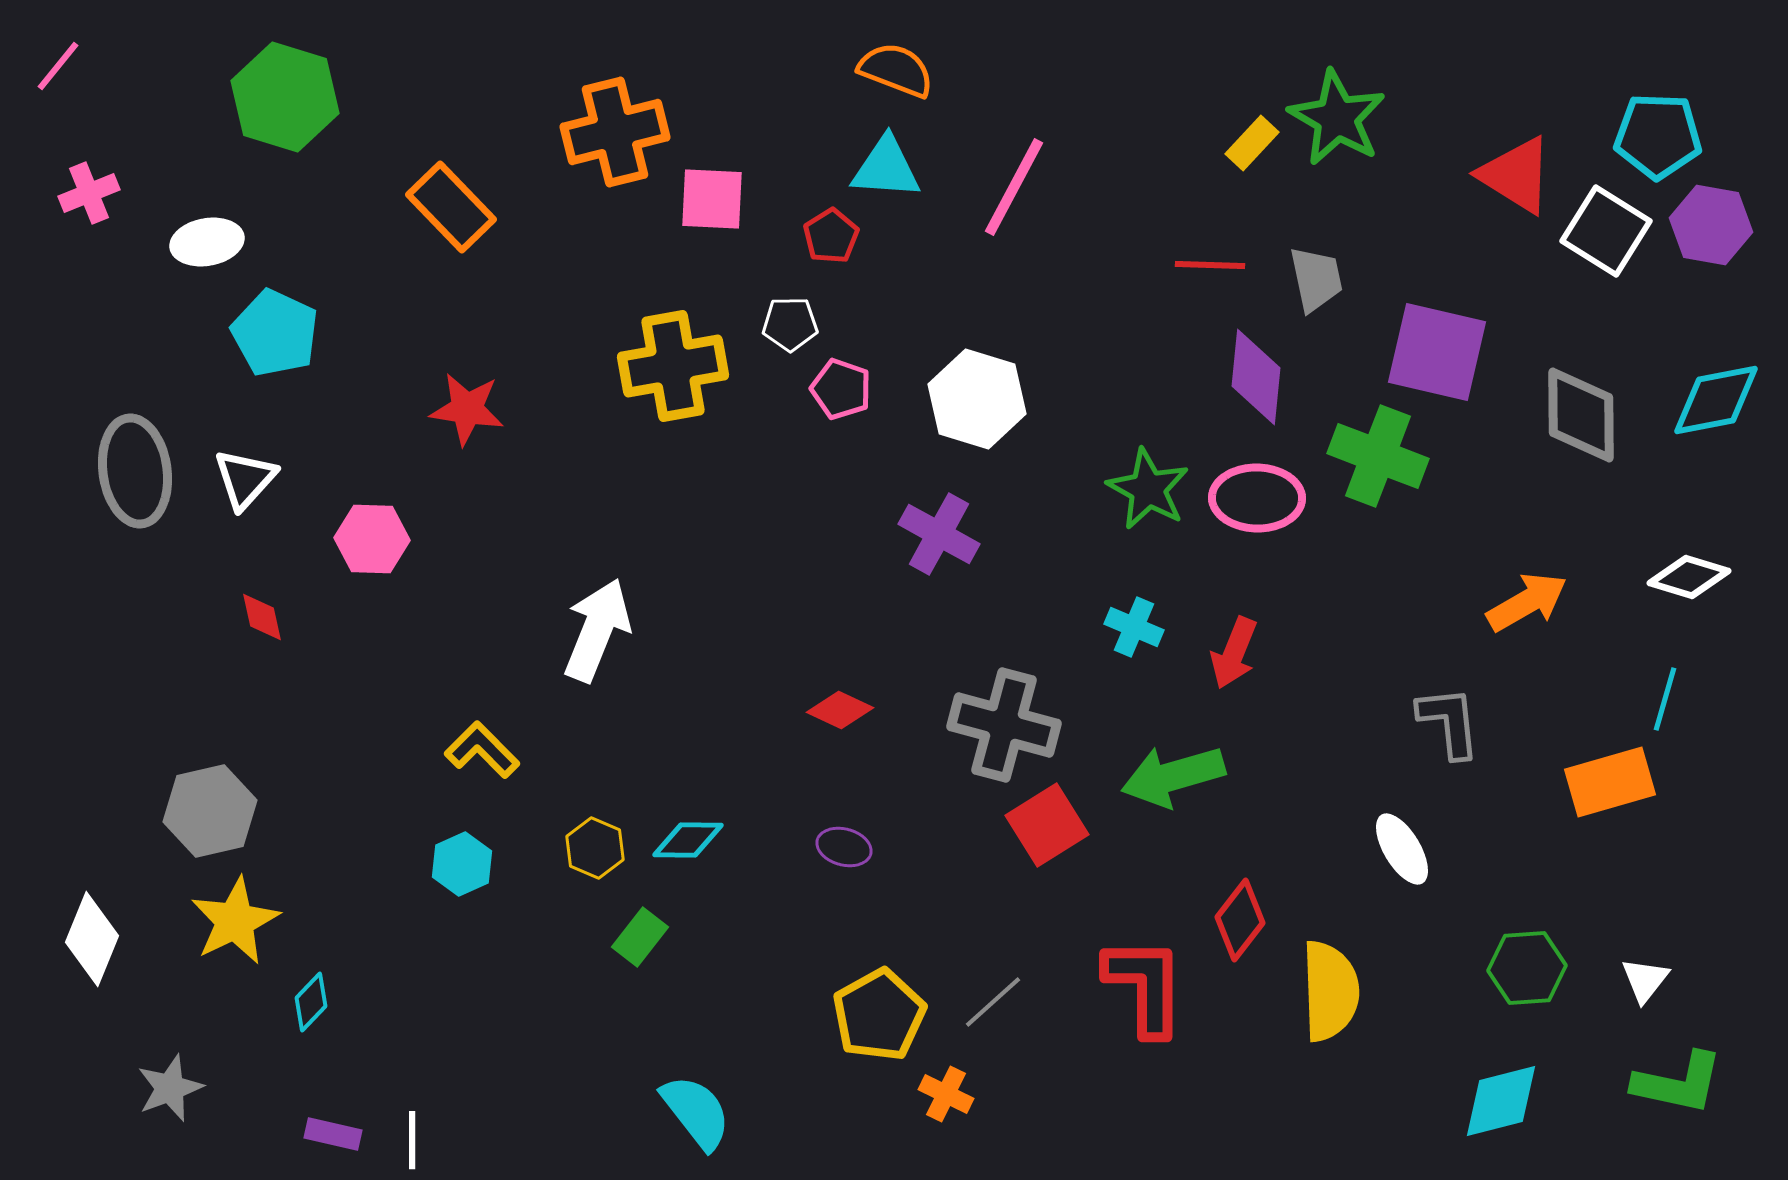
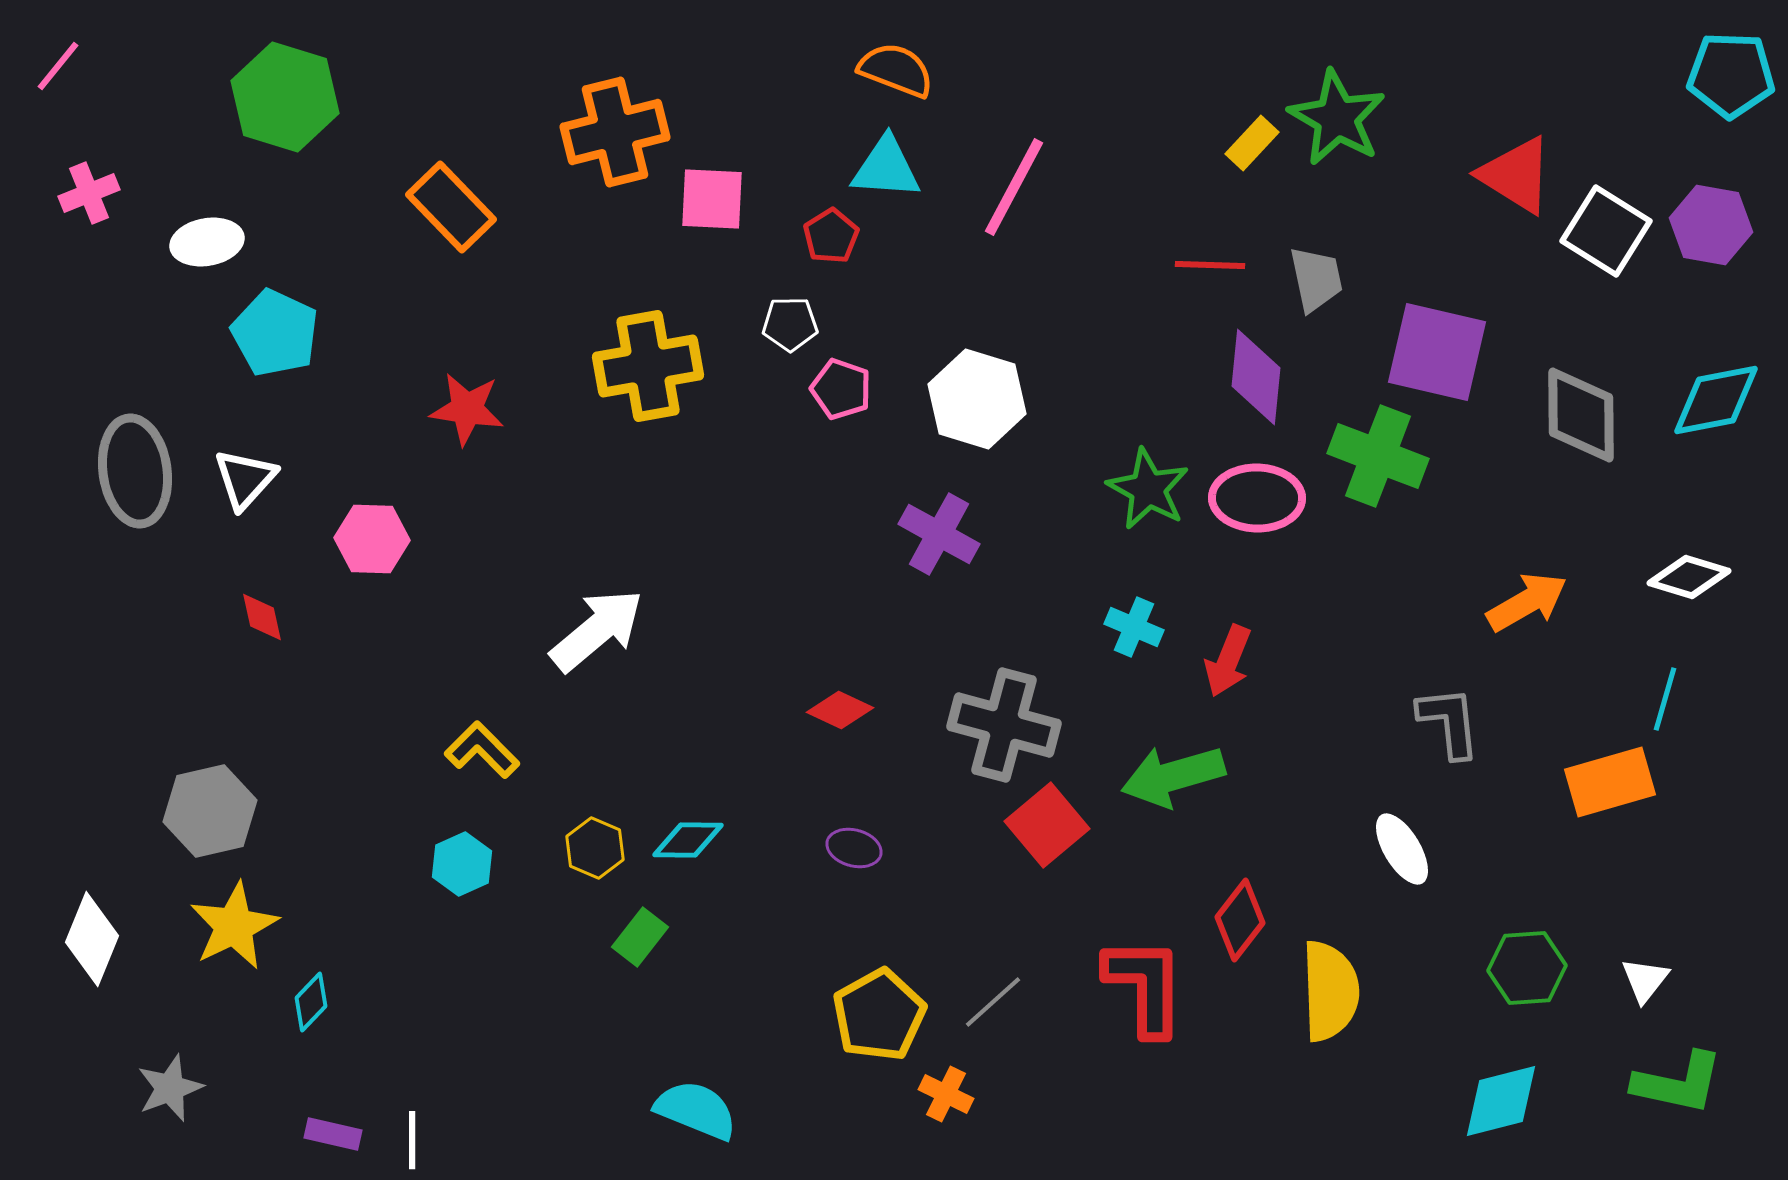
cyan pentagon at (1658, 136): moved 73 px right, 61 px up
yellow cross at (673, 366): moved 25 px left
white arrow at (597, 630): rotated 28 degrees clockwise
red arrow at (1234, 653): moved 6 px left, 8 px down
red square at (1047, 825): rotated 8 degrees counterclockwise
purple ellipse at (844, 847): moved 10 px right, 1 px down
yellow star at (235, 921): moved 1 px left, 5 px down
cyan semicircle at (696, 1112): moved 2 px up; rotated 30 degrees counterclockwise
